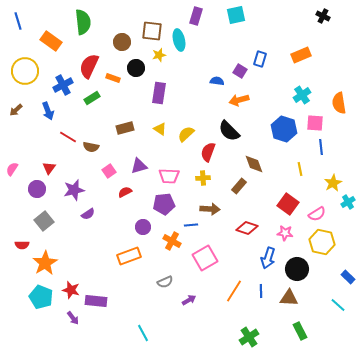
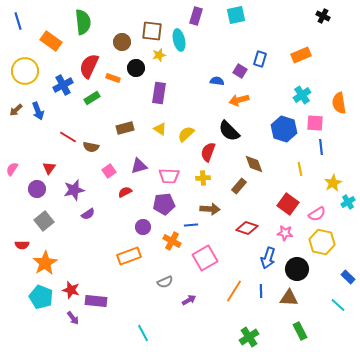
blue arrow at (48, 111): moved 10 px left
